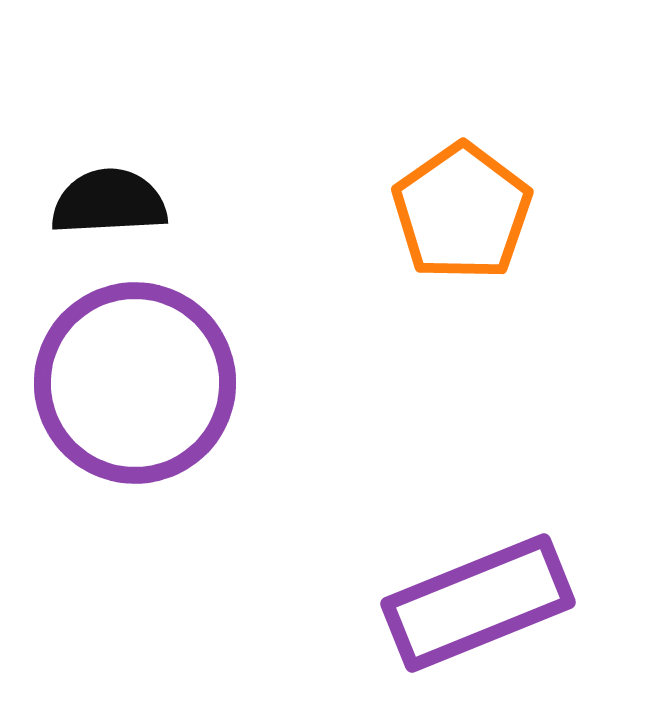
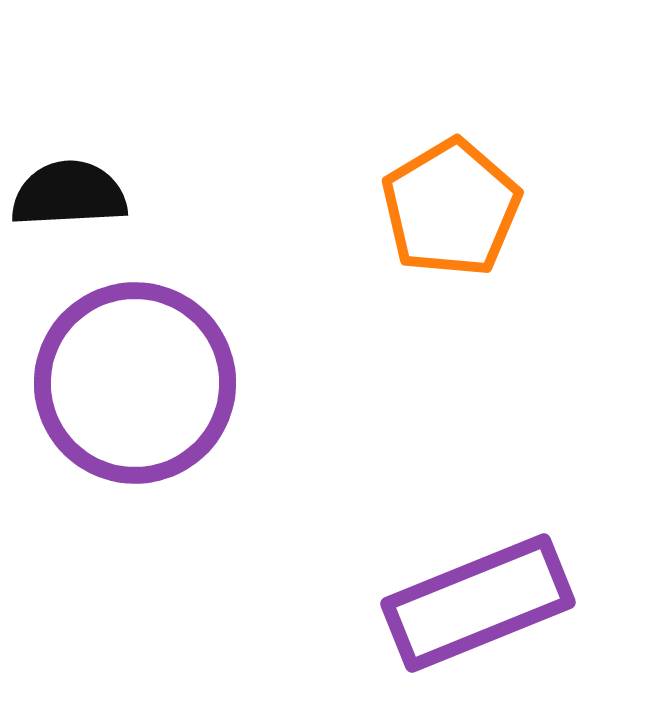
black semicircle: moved 40 px left, 8 px up
orange pentagon: moved 11 px left, 4 px up; rotated 4 degrees clockwise
